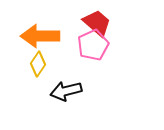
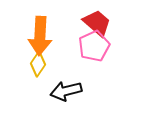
orange arrow: rotated 87 degrees counterclockwise
pink pentagon: moved 1 px right, 1 px down
